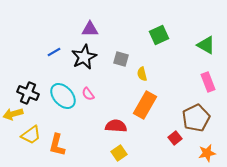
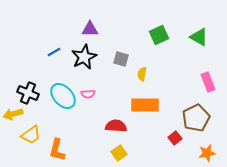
green triangle: moved 7 px left, 8 px up
yellow semicircle: rotated 24 degrees clockwise
pink semicircle: rotated 56 degrees counterclockwise
orange rectangle: rotated 60 degrees clockwise
orange L-shape: moved 5 px down
